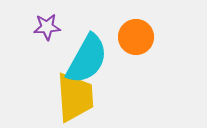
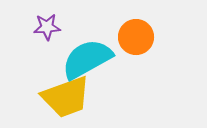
cyan semicircle: rotated 148 degrees counterclockwise
yellow trapezoid: moved 9 px left; rotated 74 degrees clockwise
